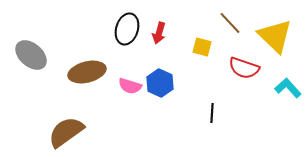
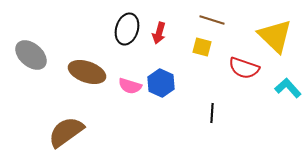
brown line: moved 18 px left, 3 px up; rotated 30 degrees counterclockwise
brown ellipse: rotated 33 degrees clockwise
blue hexagon: moved 1 px right
